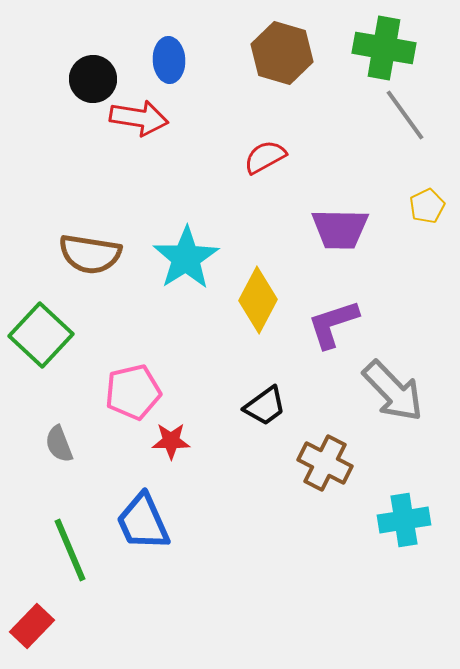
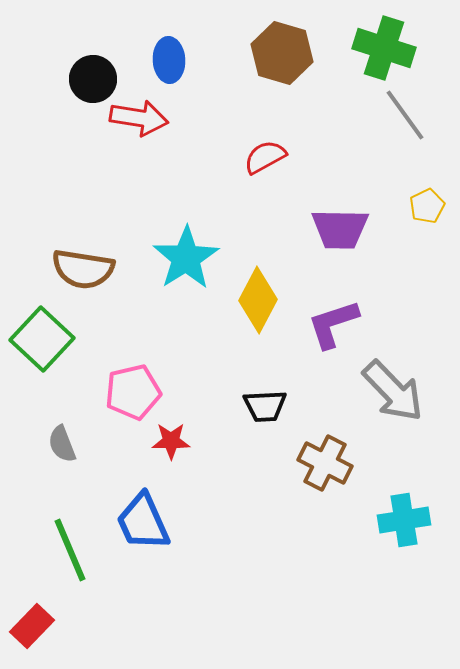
green cross: rotated 8 degrees clockwise
brown semicircle: moved 7 px left, 15 px down
green square: moved 1 px right, 4 px down
black trapezoid: rotated 33 degrees clockwise
gray semicircle: moved 3 px right
